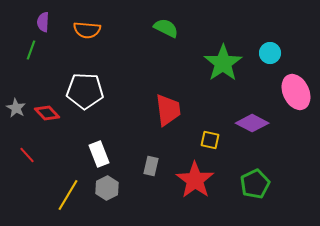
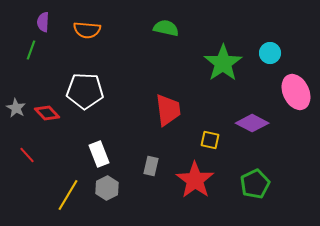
green semicircle: rotated 15 degrees counterclockwise
